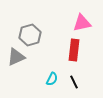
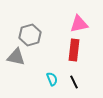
pink triangle: moved 3 px left, 1 px down
gray triangle: rotated 36 degrees clockwise
cyan semicircle: rotated 48 degrees counterclockwise
